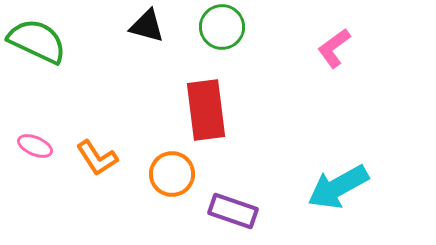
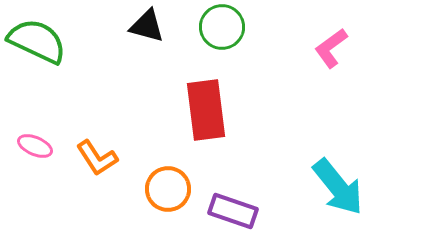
pink L-shape: moved 3 px left
orange circle: moved 4 px left, 15 px down
cyan arrow: rotated 100 degrees counterclockwise
